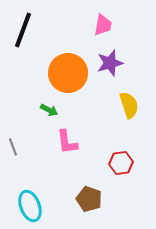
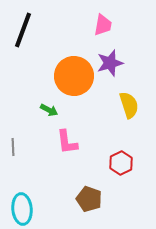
orange circle: moved 6 px right, 3 px down
gray line: rotated 18 degrees clockwise
red hexagon: rotated 20 degrees counterclockwise
cyan ellipse: moved 8 px left, 3 px down; rotated 16 degrees clockwise
